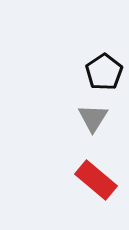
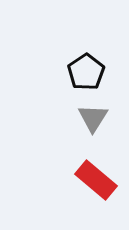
black pentagon: moved 18 px left
